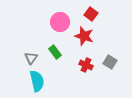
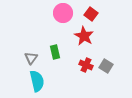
pink circle: moved 3 px right, 9 px up
red star: rotated 12 degrees clockwise
green rectangle: rotated 24 degrees clockwise
gray square: moved 4 px left, 4 px down
